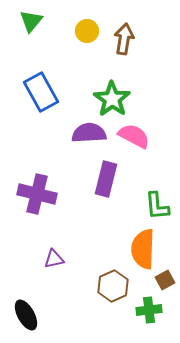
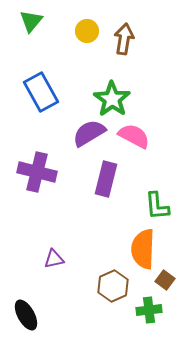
purple semicircle: rotated 28 degrees counterclockwise
purple cross: moved 22 px up
brown square: rotated 24 degrees counterclockwise
